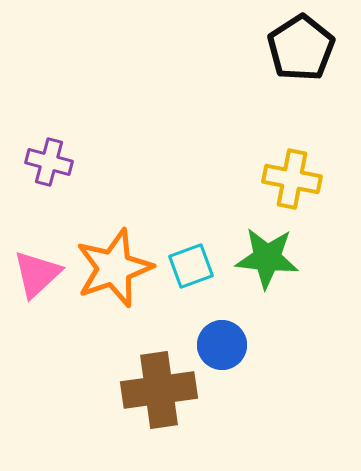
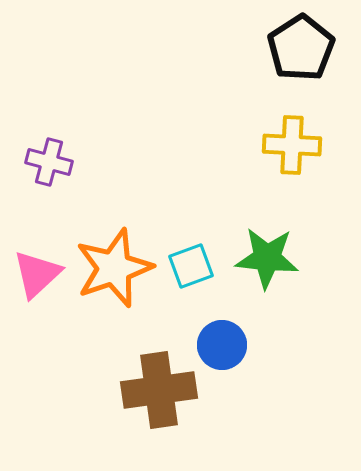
yellow cross: moved 34 px up; rotated 8 degrees counterclockwise
